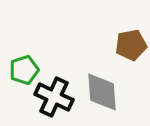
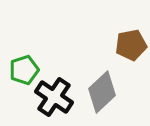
gray diamond: rotated 51 degrees clockwise
black cross: rotated 9 degrees clockwise
